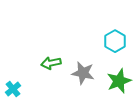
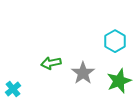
gray star: rotated 25 degrees clockwise
